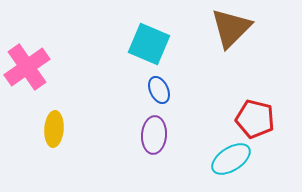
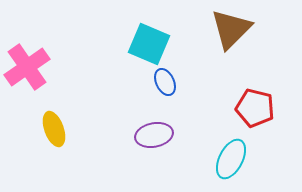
brown triangle: moved 1 px down
blue ellipse: moved 6 px right, 8 px up
red pentagon: moved 11 px up
yellow ellipse: rotated 24 degrees counterclockwise
purple ellipse: rotated 75 degrees clockwise
cyan ellipse: rotated 30 degrees counterclockwise
